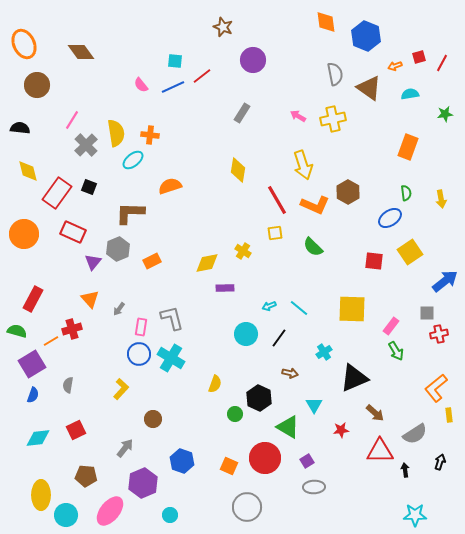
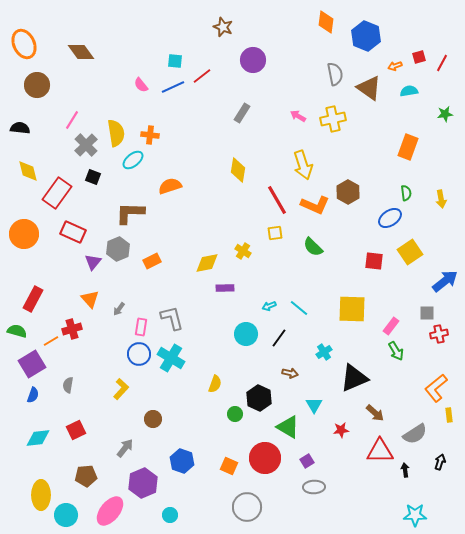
orange diamond at (326, 22): rotated 15 degrees clockwise
cyan semicircle at (410, 94): moved 1 px left, 3 px up
black square at (89, 187): moved 4 px right, 10 px up
brown pentagon at (86, 476): rotated 10 degrees counterclockwise
